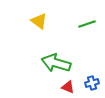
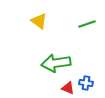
green arrow: rotated 24 degrees counterclockwise
blue cross: moved 6 px left; rotated 24 degrees clockwise
red triangle: moved 1 px down
